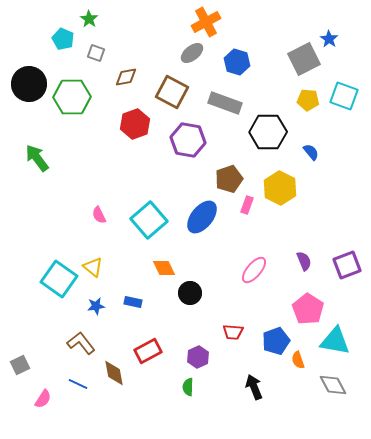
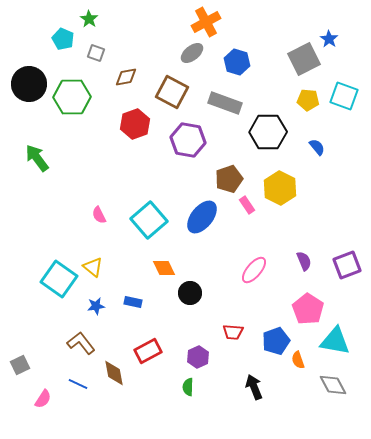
blue semicircle at (311, 152): moved 6 px right, 5 px up
pink rectangle at (247, 205): rotated 54 degrees counterclockwise
